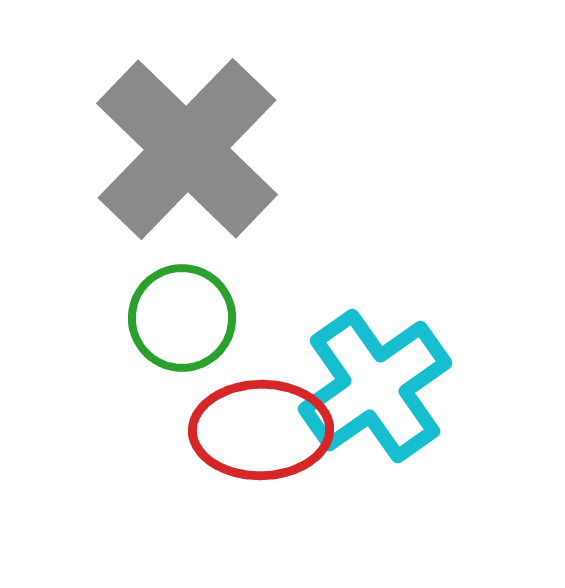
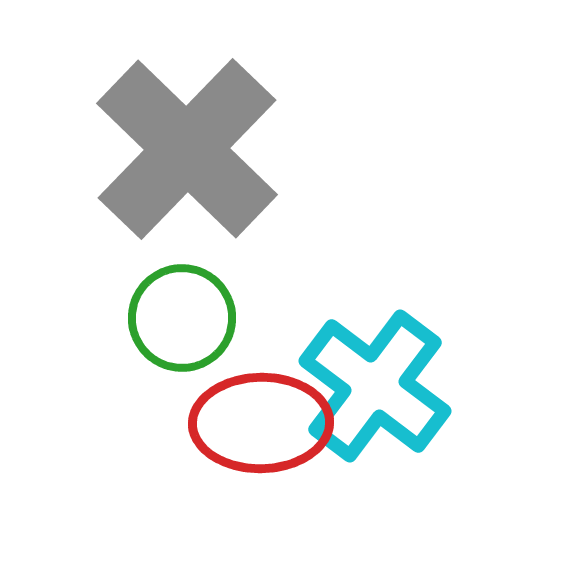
cyan cross: rotated 18 degrees counterclockwise
red ellipse: moved 7 px up
